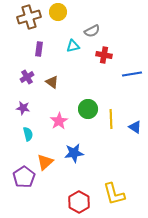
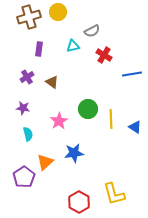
red cross: rotated 21 degrees clockwise
